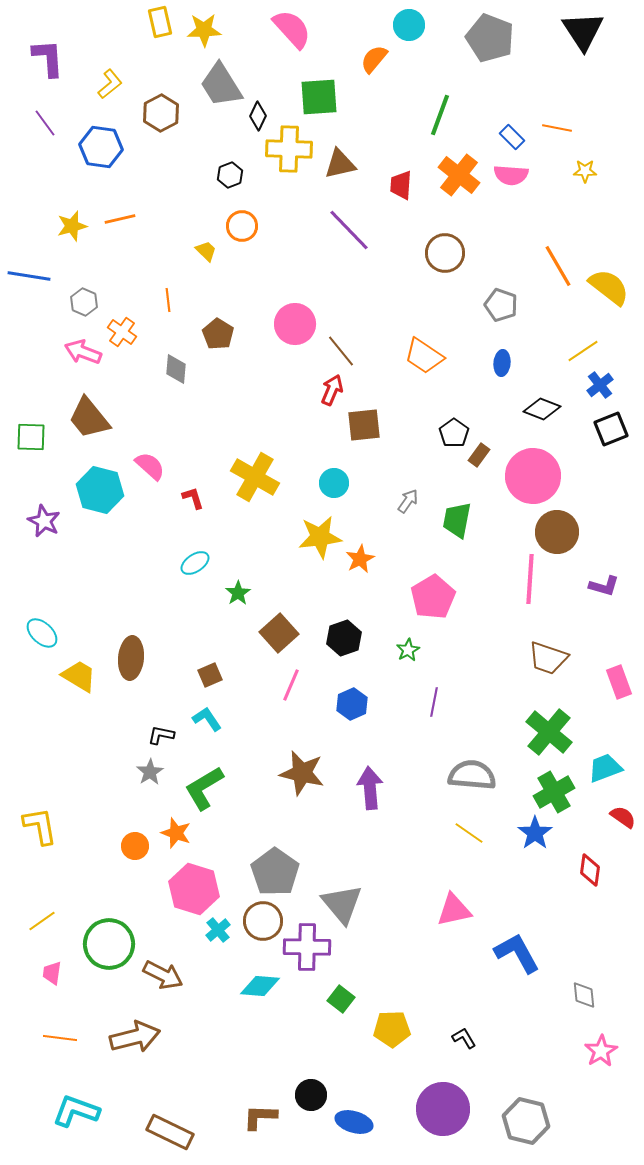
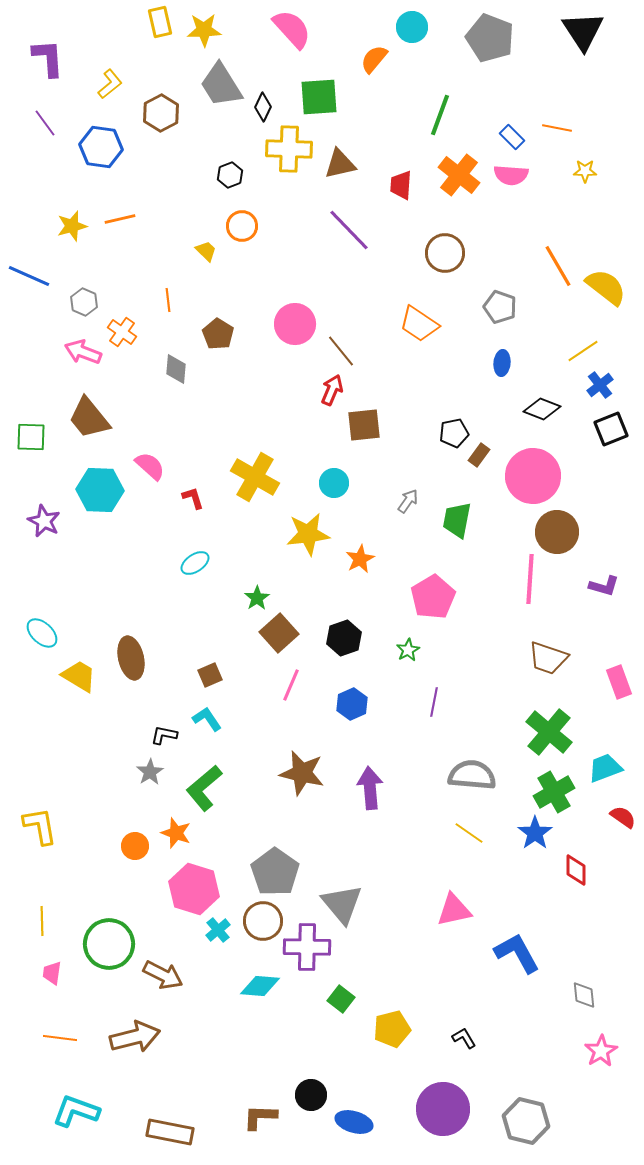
cyan circle at (409, 25): moved 3 px right, 2 px down
black diamond at (258, 116): moved 5 px right, 9 px up
blue line at (29, 276): rotated 15 degrees clockwise
yellow semicircle at (609, 287): moved 3 px left
gray pentagon at (501, 305): moved 1 px left, 2 px down
orange trapezoid at (424, 356): moved 5 px left, 32 px up
black pentagon at (454, 433): rotated 24 degrees clockwise
cyan hexagon at (100, 490): rotated 12 degrees counterclockwise
yellow star at (320, 537): moved 12 px left, 3 px up
green star at (238, 593): moved 19 px right, 5 px down
brown ellipse at (131, 658): rotated 18 degrees counterclockwise
black L-shape at (161, 735): moved 3 px right
green L-shape at (204, 788): rotated 9 degrees counterclockwise
red diamond at (590, 870): moved 14 px left; rotated 8 degrees counterclockwise
yellow line at (42, 921): rotated 56 degrees counterclockwise
yellow pentagon at (392, 1029): rotated 12 degrees counterclockwise
brown rectangle at (170, 1132): rotated 15 degrees counterclockwise
